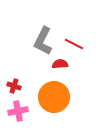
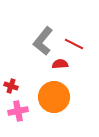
gray L-shape: rotated 12 degrees clockwise
red cross: moved 3 px left
